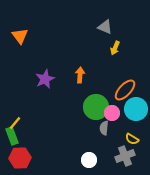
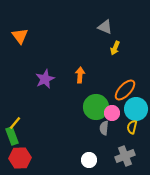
yellow semicircle: moved 12 px up; rotated 72 degrees clockwise
